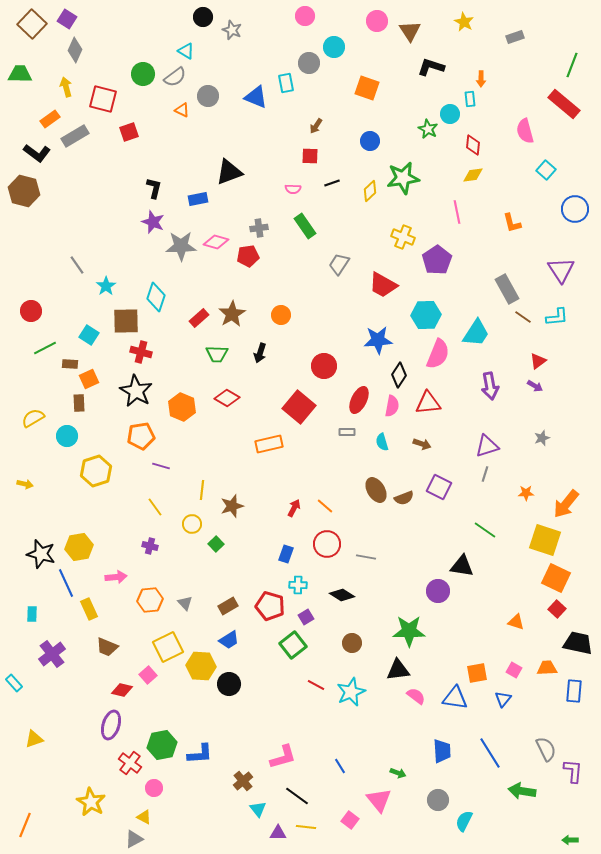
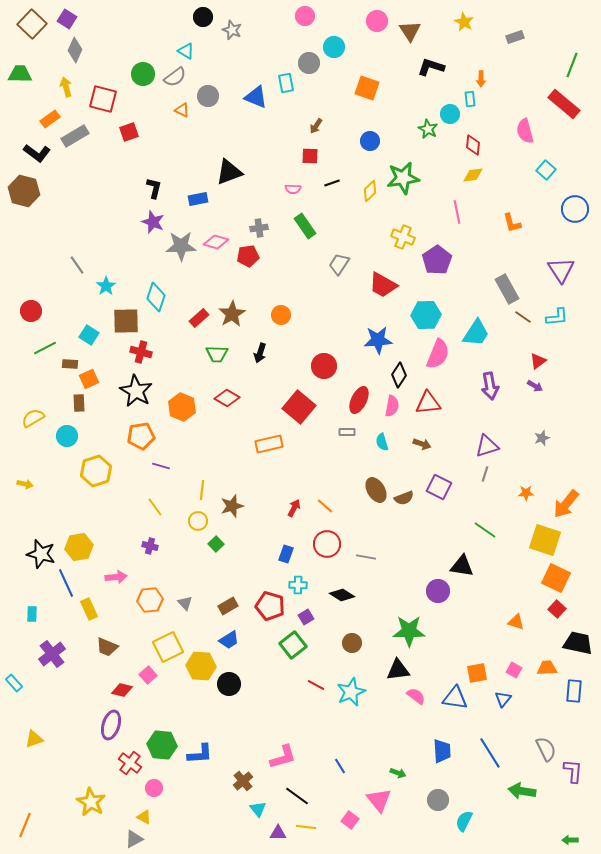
yellow circle at (192, 524): moved 6 px right, 3 px up
green hexagon at (162, 745): rotated 16 degrees clockwise
